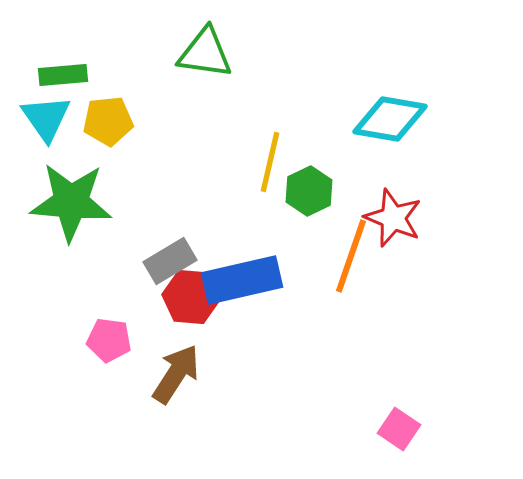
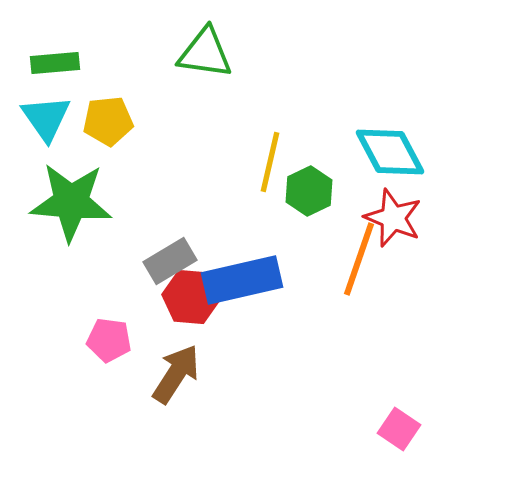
green rectangle: moved 8 px left, 12 px up
cyan diamond: moved 33 px down; rotated 52 degrees clockwise
orange line: moved 8 px right, 3 px down
